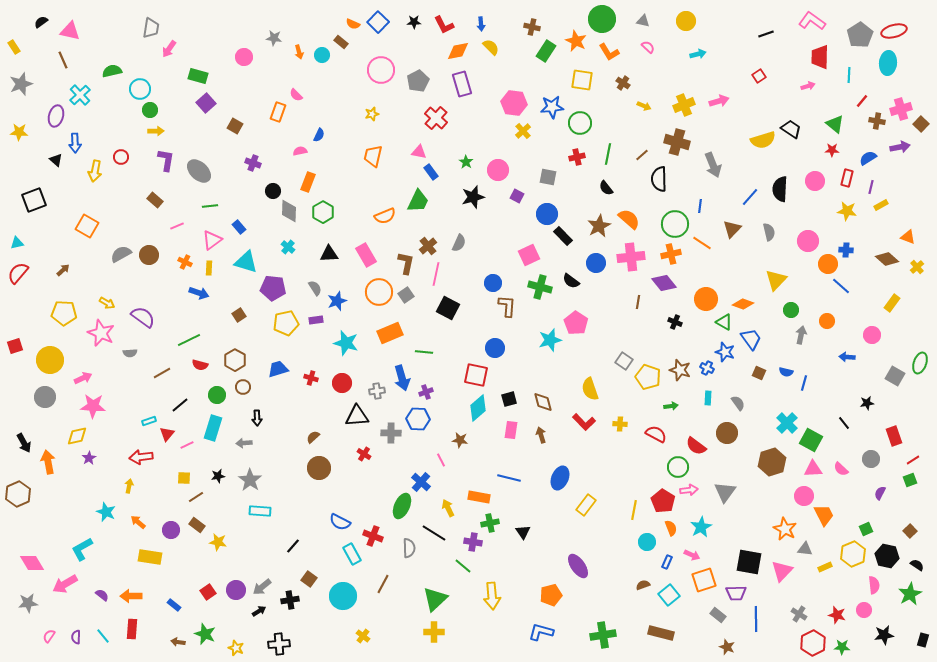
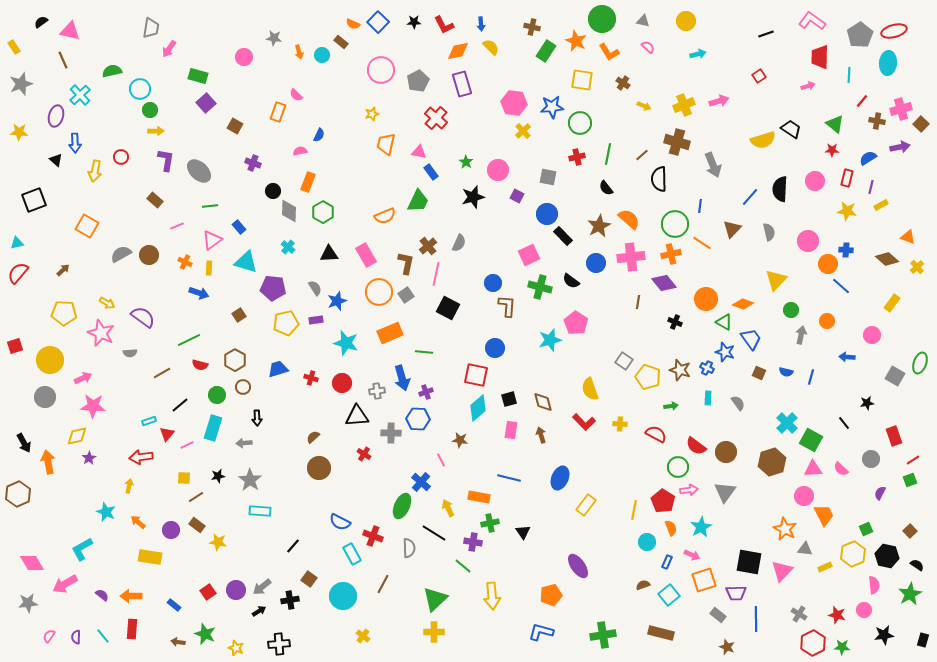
orange trapezoid at (373, 156): moved 13 px right, 12 px up
blue line at (804, 383): moved 7 px right, 6 px up
brown circle at (727, 433): moved 1 px left, 19 px down
